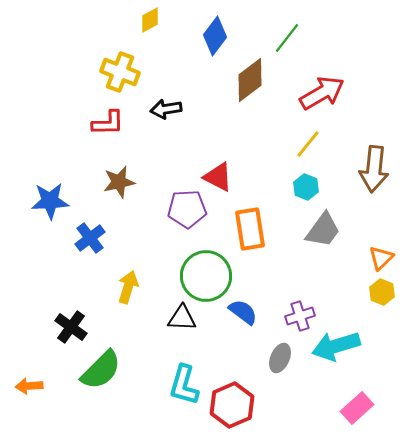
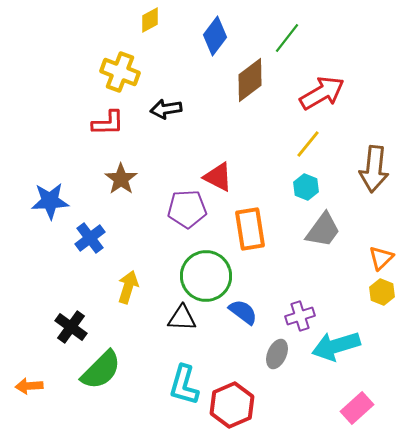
brown star: moved 2 px right, 3 px up; rotated 24 degrees counterclockwise
gray ellipse: moved 3 px left, 4 px up
